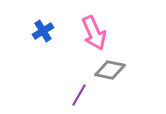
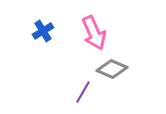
gray diamond: moved 2 px right, 1 px up; rotated 12 degrees clockwise
purple line: moved 4 px right, 3 px up
